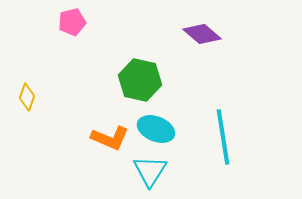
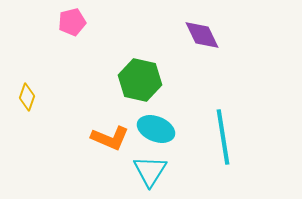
purple diamond: moved 1 px down; rotated 24 degrees clockwise
